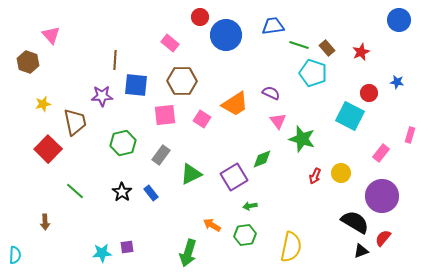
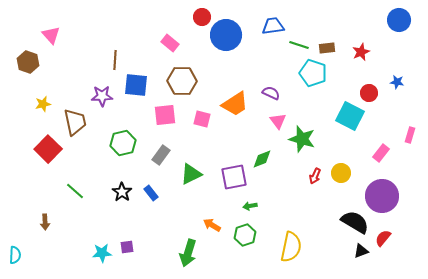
red circle at (200, 17): moved 2 px right
brown rectangle at (327, 48): rotated 56 degrees counterclockwise
pink square at (202, 119): rotated 18 degrees counterclockwise
purple square at (234, 177): rotated 20 degrees clockwise
green hexagon at (245, 235): rotated 10 degrees counterclockwise
